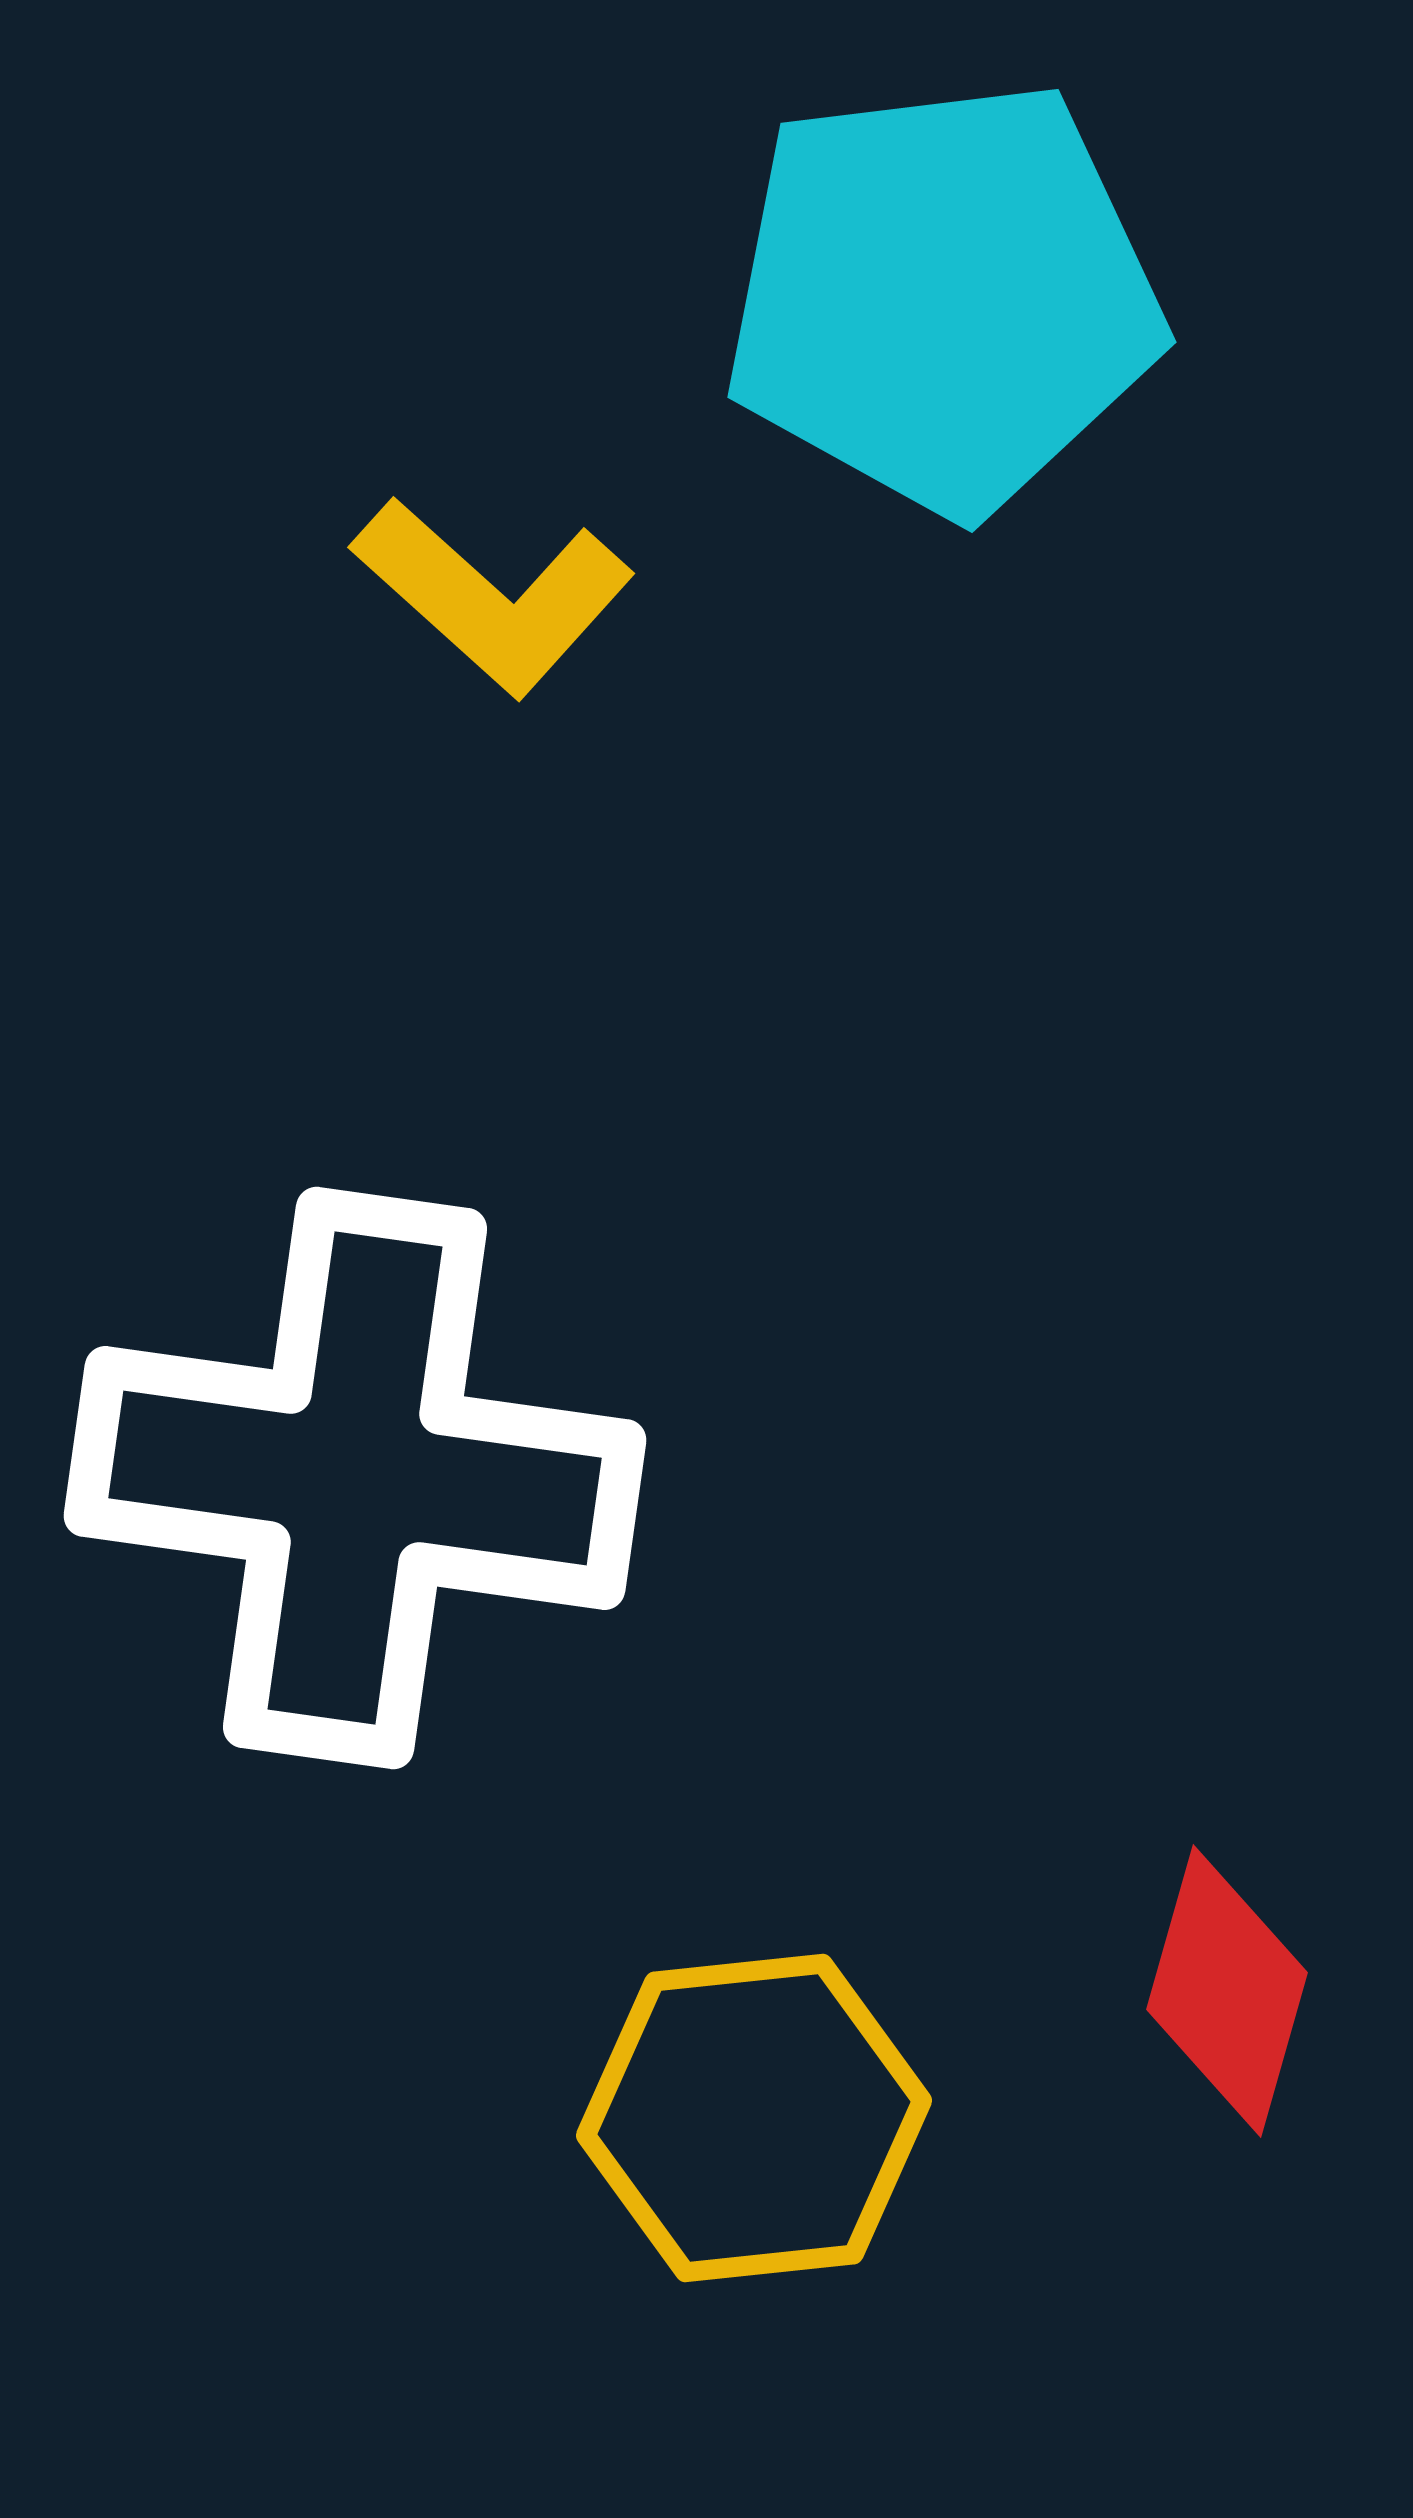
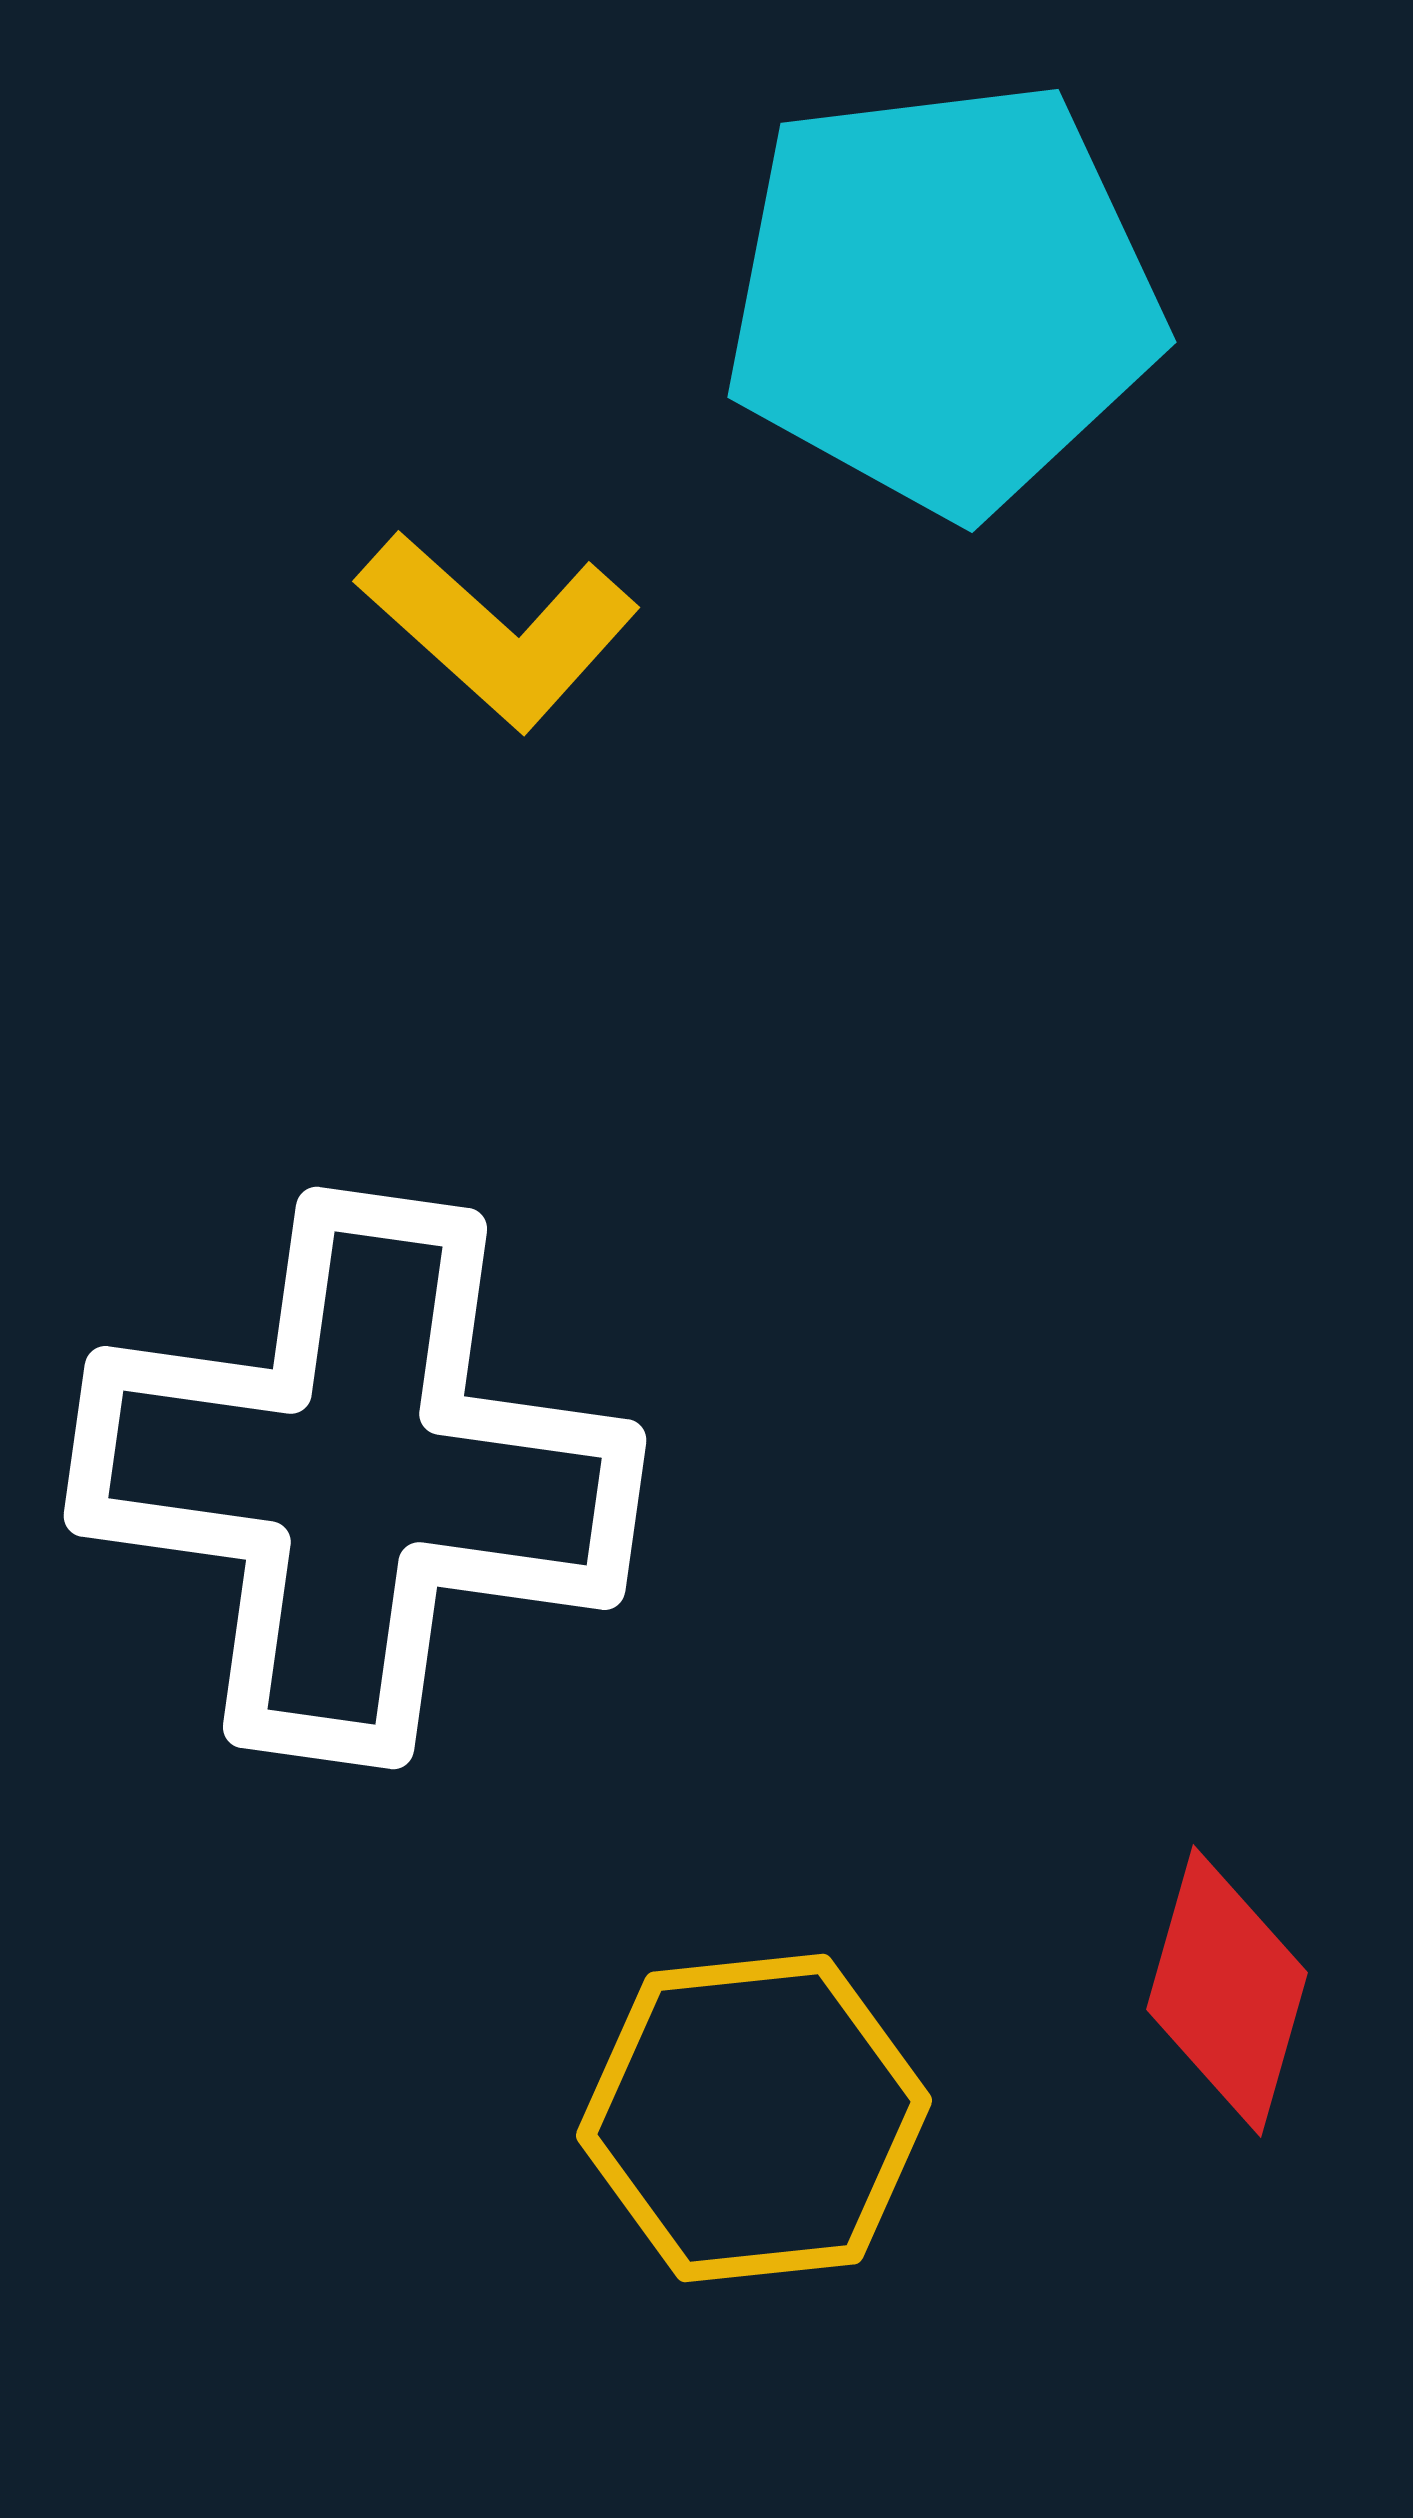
yellow L-shape: moved 5 px right, 34 px down
